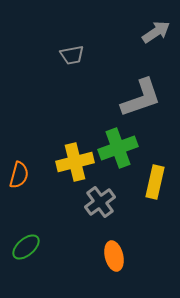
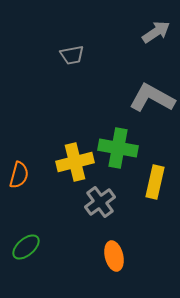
gray L-shape: moved 11 px right; rotated 132 degrees counterclockwise
green cross: rotated 30 degrees clockwise
